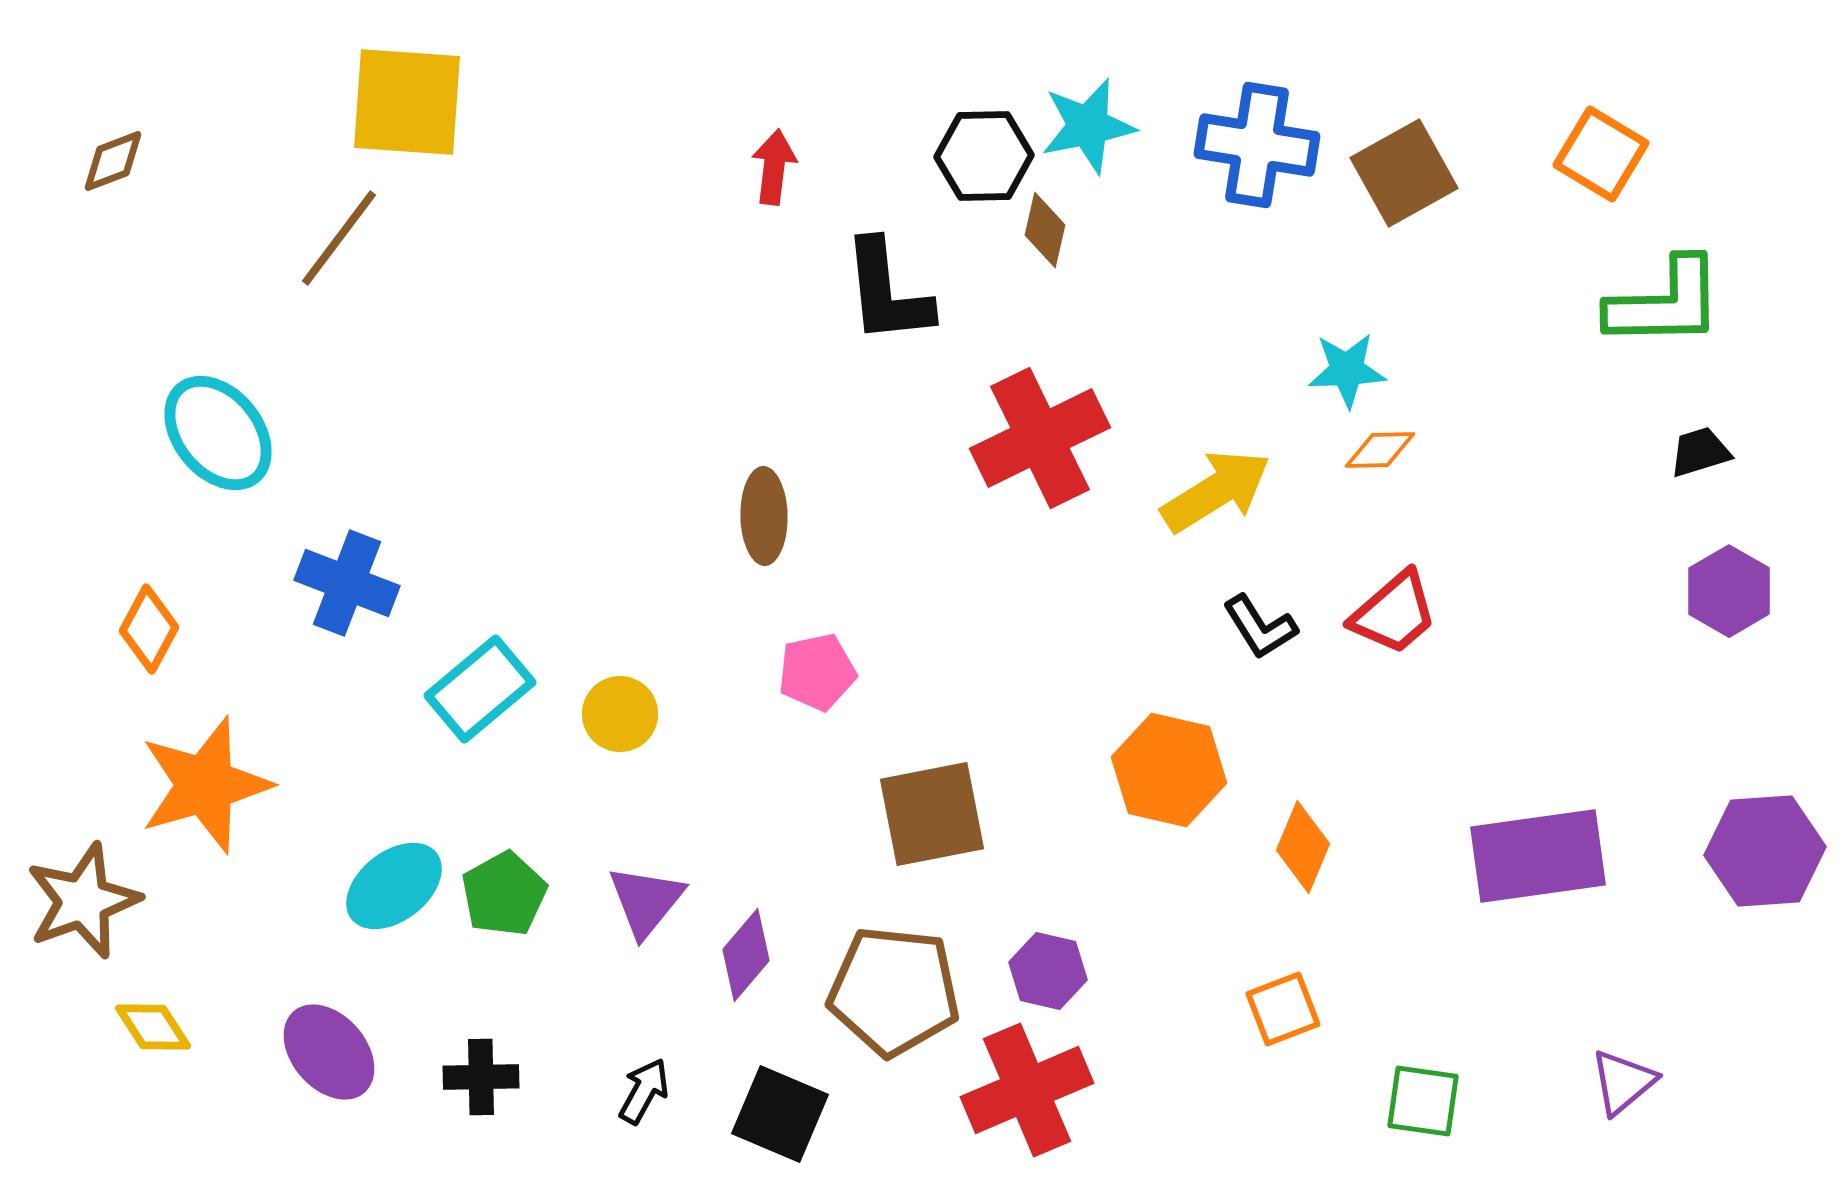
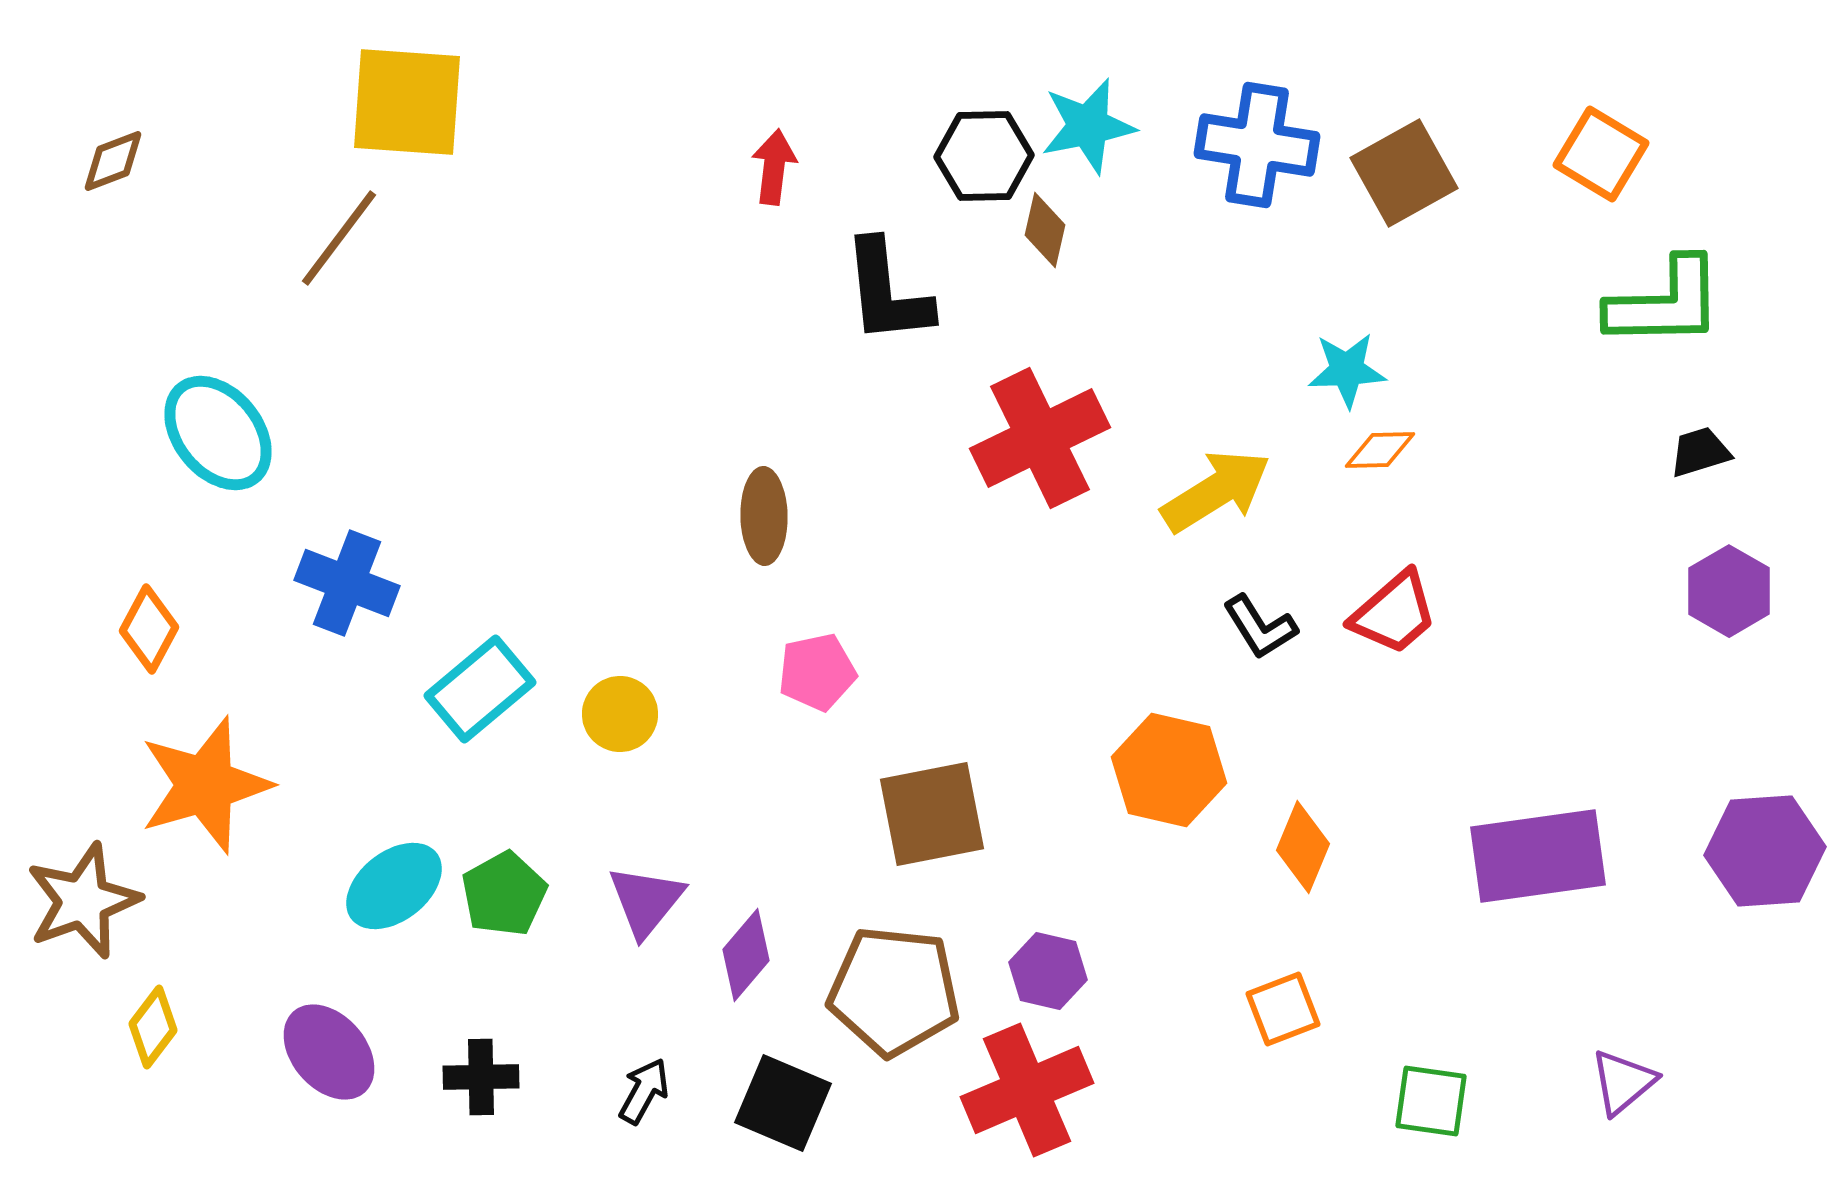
yellow diamond at (153, 1027): rotated 70 degrees clockwise
green square at (1423, 1101): moved 8 px right
black square at (780, 1114): moved 3 px right, 11 px up
